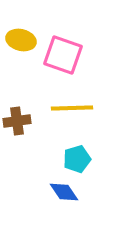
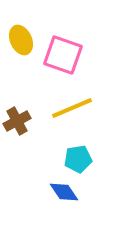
yellow ellipse: rotated 52 degrees clockwise
yellow line: rotated 21 degrees counterclockwise
brown cross: rotated 20 degrees counterclockwise
cyan pentagon: moved 1 px right; rotated 8 degrees clockwise
